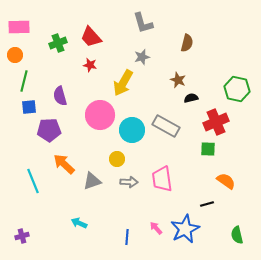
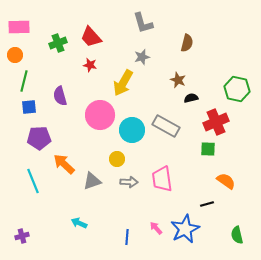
purple pentagon: moved 10 px left, 8 px down
